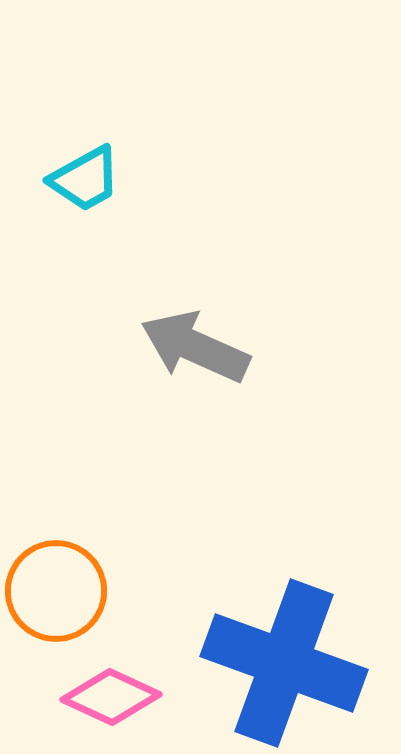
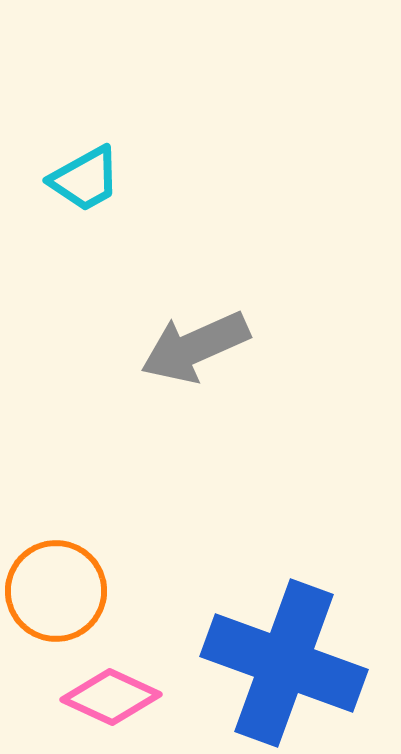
gray arrow: rotated 48 degrees counterclockwise
